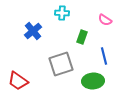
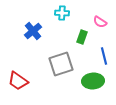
pink semicircle: moved 5 px left, 2 px down
